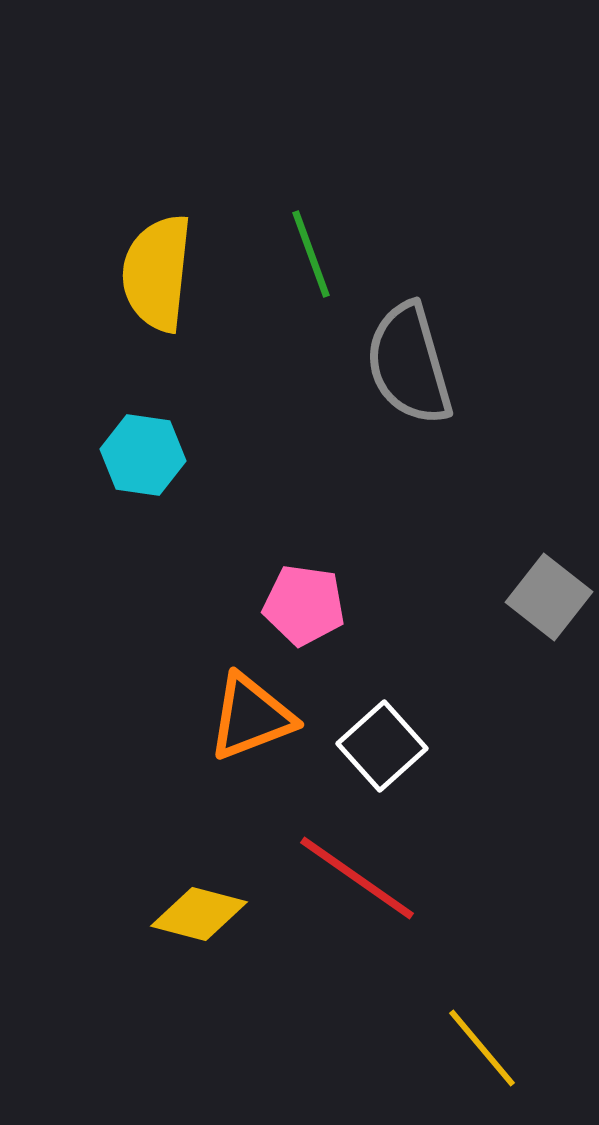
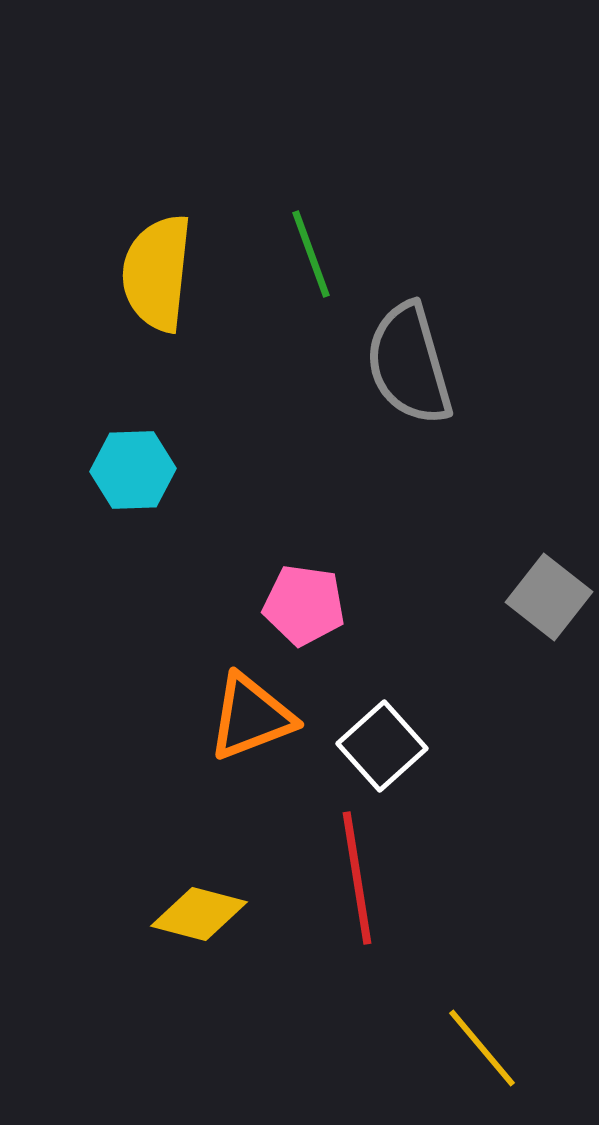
cyan hexagon: moved 10 px left, 15 px down; rotated 10 degrees counterclockwise
red line: rotated 46 degrees clockwise
